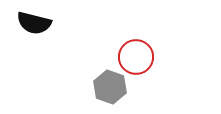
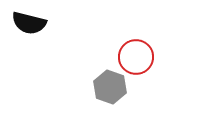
black semicircle: moved 5 px left
